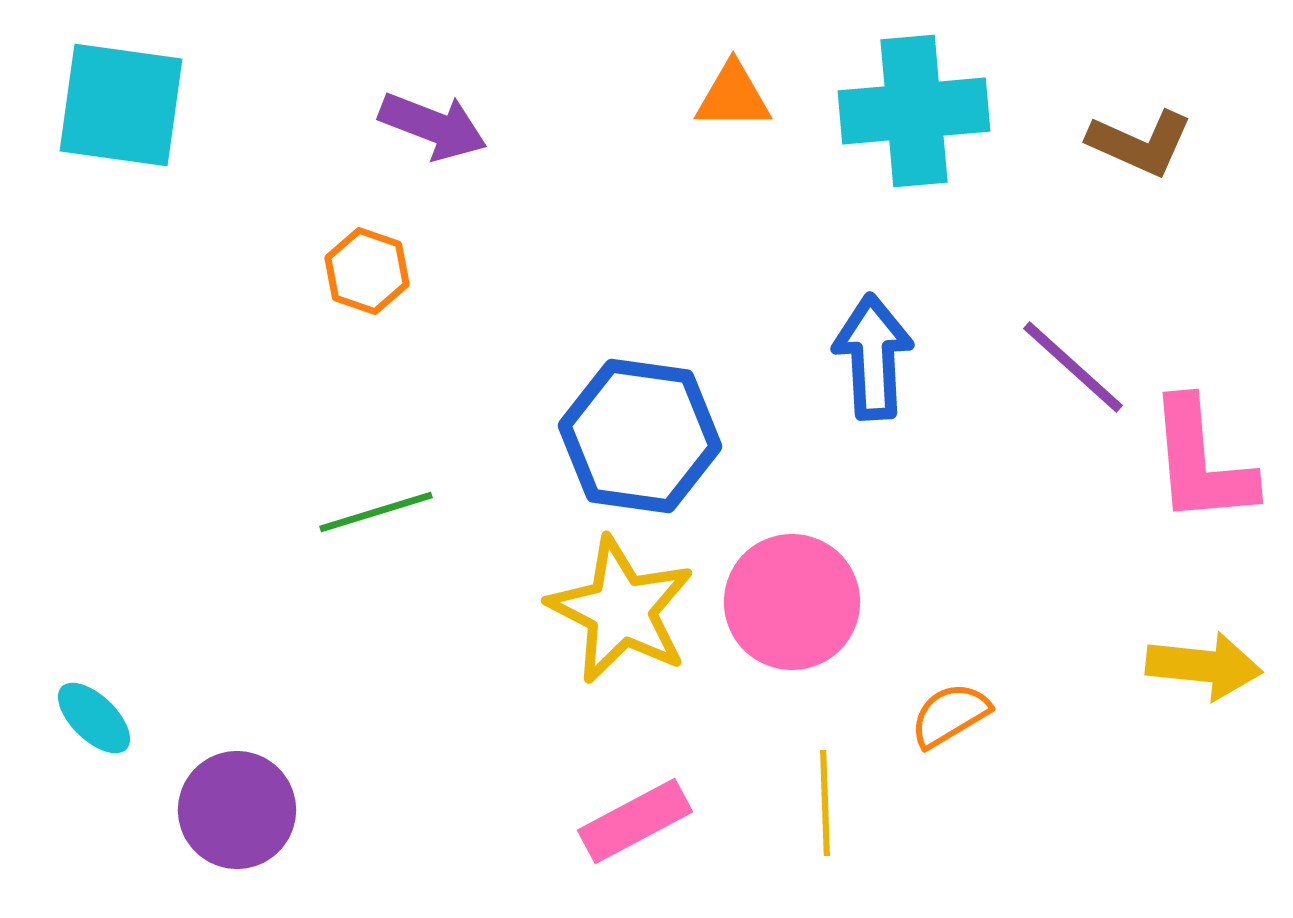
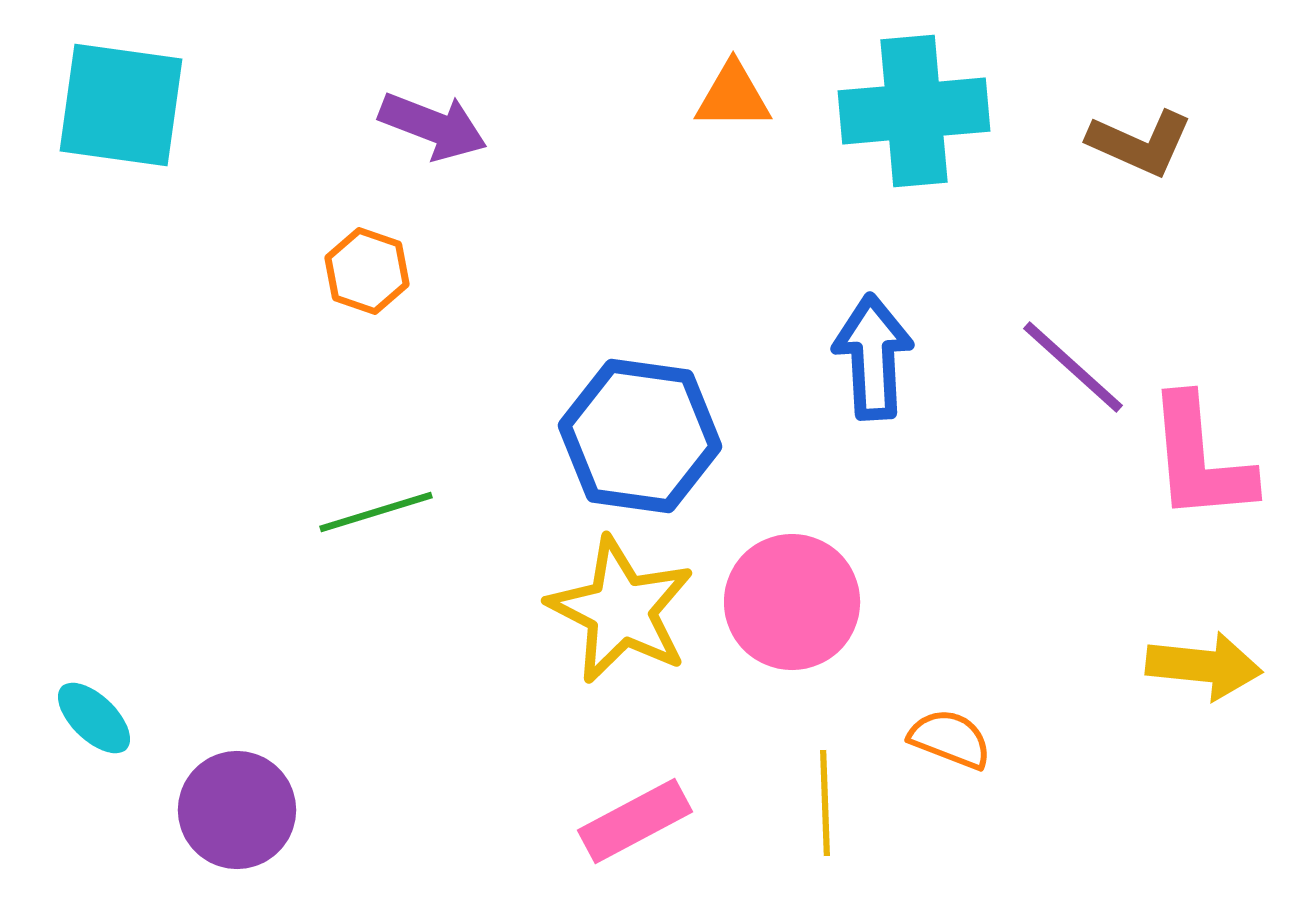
pink L-shape: moved 1 px left, 3 px up
orange semicircle: moved 24 px down; rotated 52 degrees clockwise
